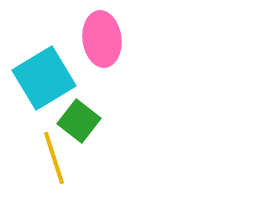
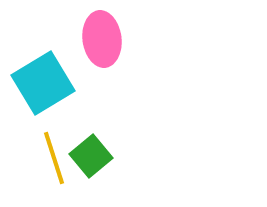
cyan square: moved 1 px left, 5 px down
green square: moved 12 px right, 35 px down; rotated 12 degrees clockwise
